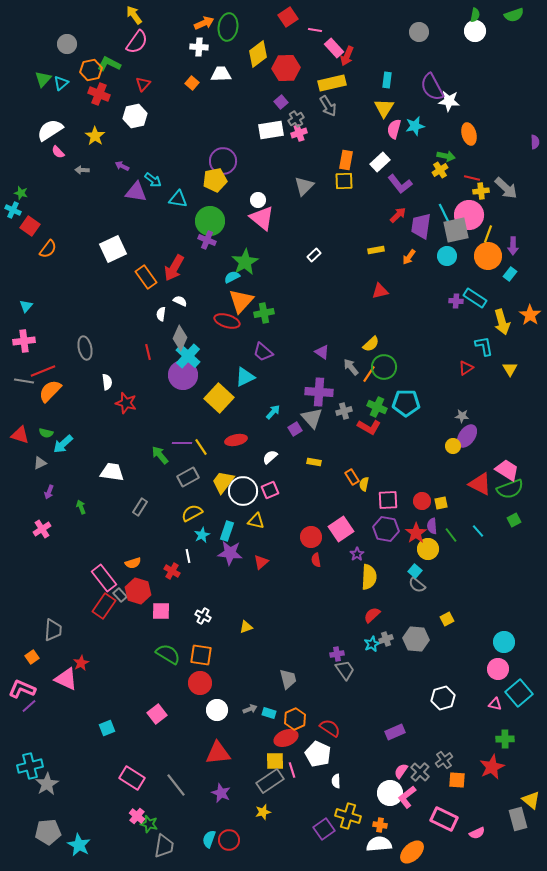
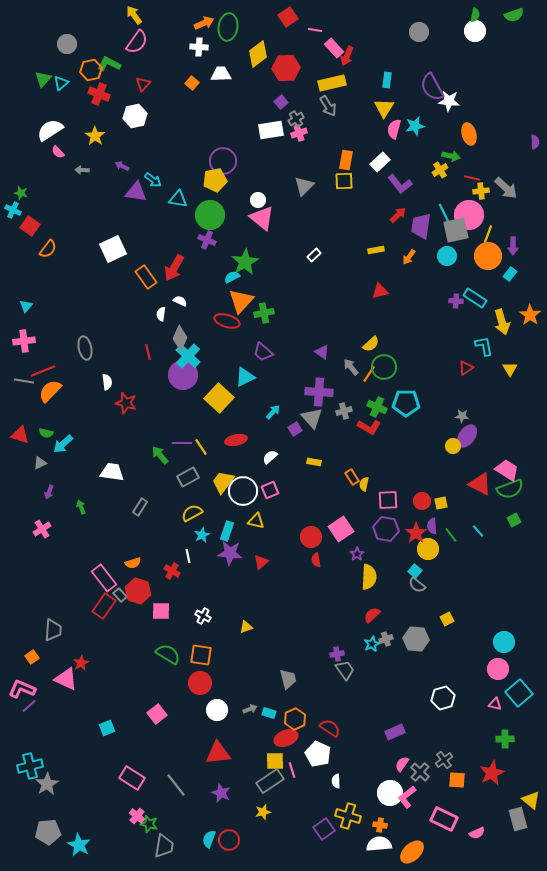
green arrow at (446, 156): moved 5 px right
green circle at (210, 221): moved 6 px up
red star at (492, 767): moved 6 px down
pink semicircle at (401, 771): moved 1 px right, 7 px up
